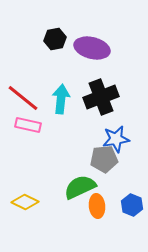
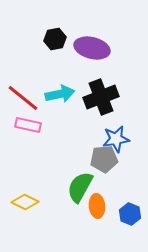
cyan arrow: moved 1 px left, 5 px up; rotated 72 degrees clockwise
green semicircle: rotated 36 degrees counterclockwise
blue hexagon: moved 2 px left, 9 px down
